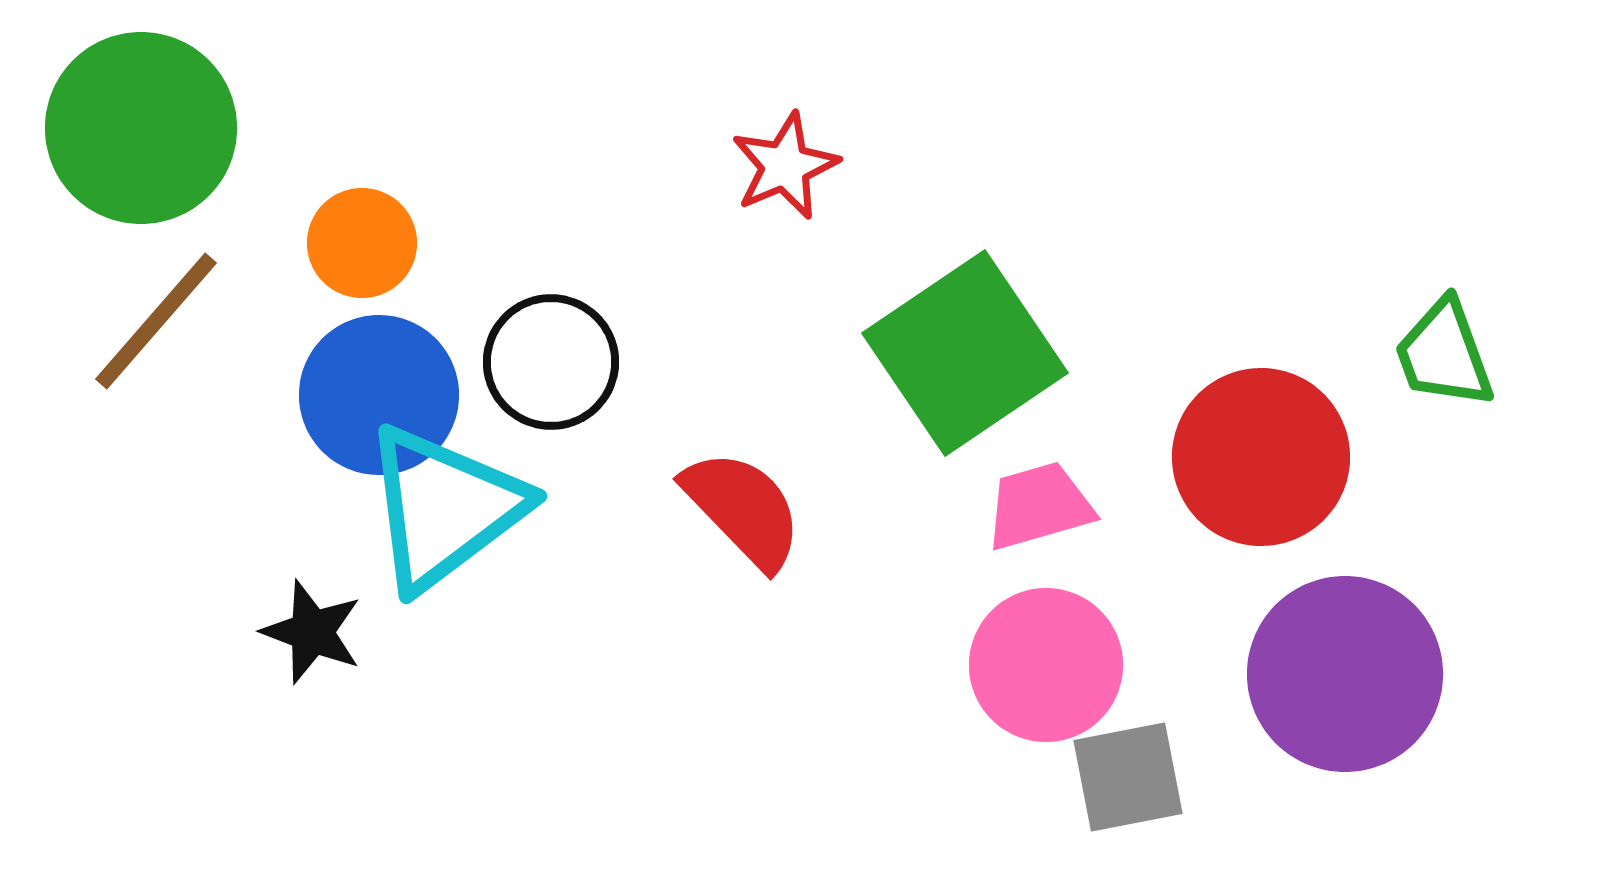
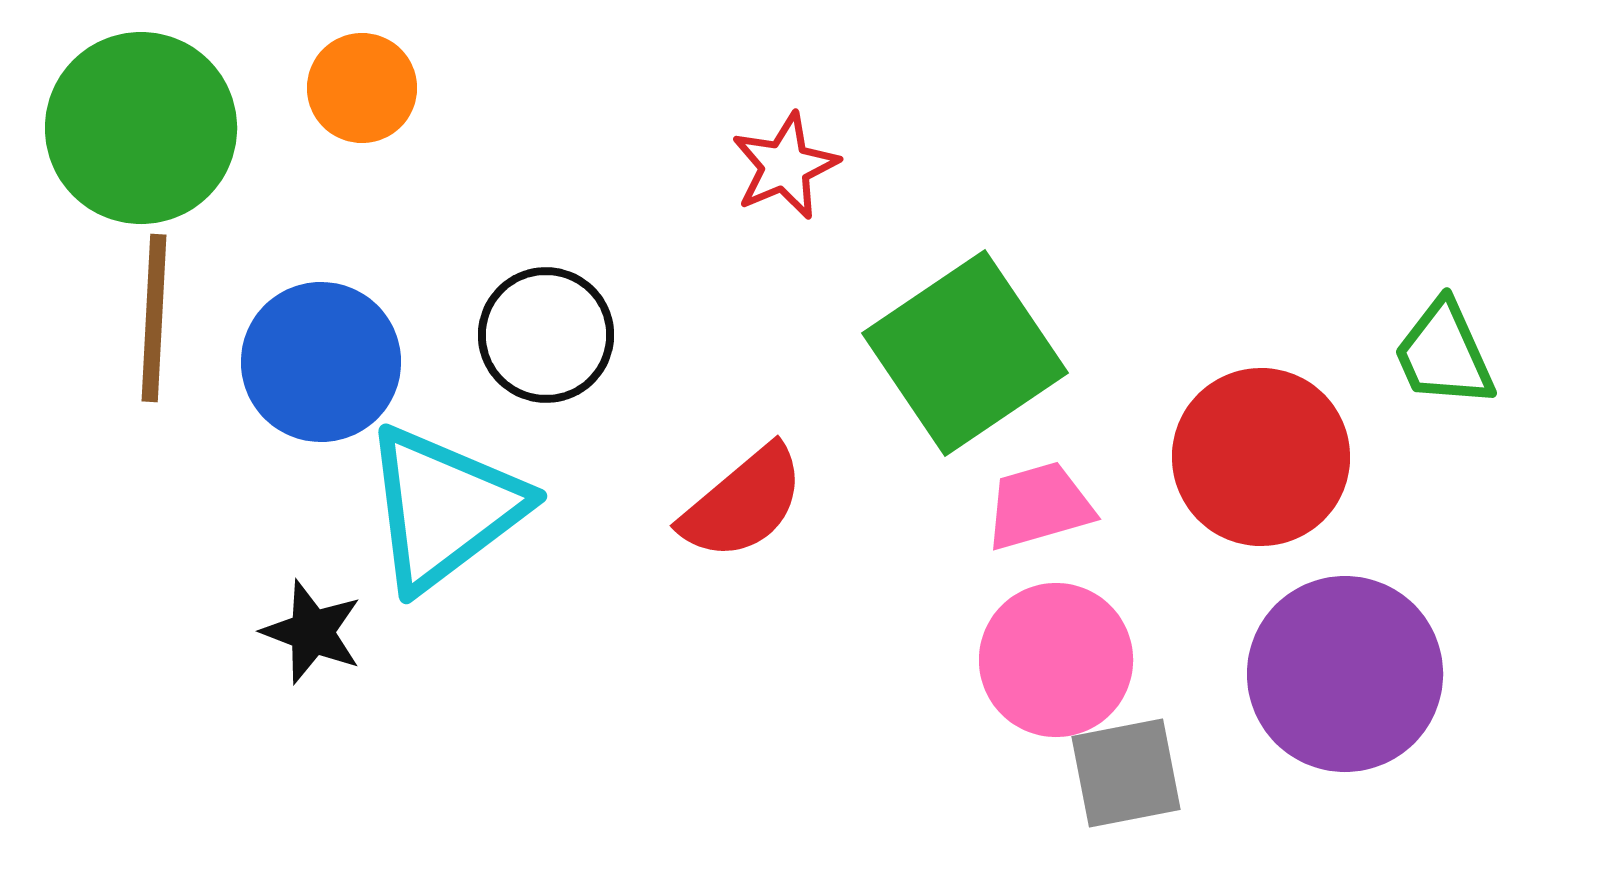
orange circle: moved 155 px up
brown line: moved 2 px left, 3 px up; rotated 38 degrees counterclockwise
green trapezoid: rotated 4 degrees counterclockwise
black circle: moved 5 px left, 27 px up
blue circle: moved 58 px left, 33 px up
red semicircle: moved 6 px up; rotated 94 degrees clockwise
pink circle: moved 10 px right, 5 px up
gray square: moved 2 px left, 4 px up
